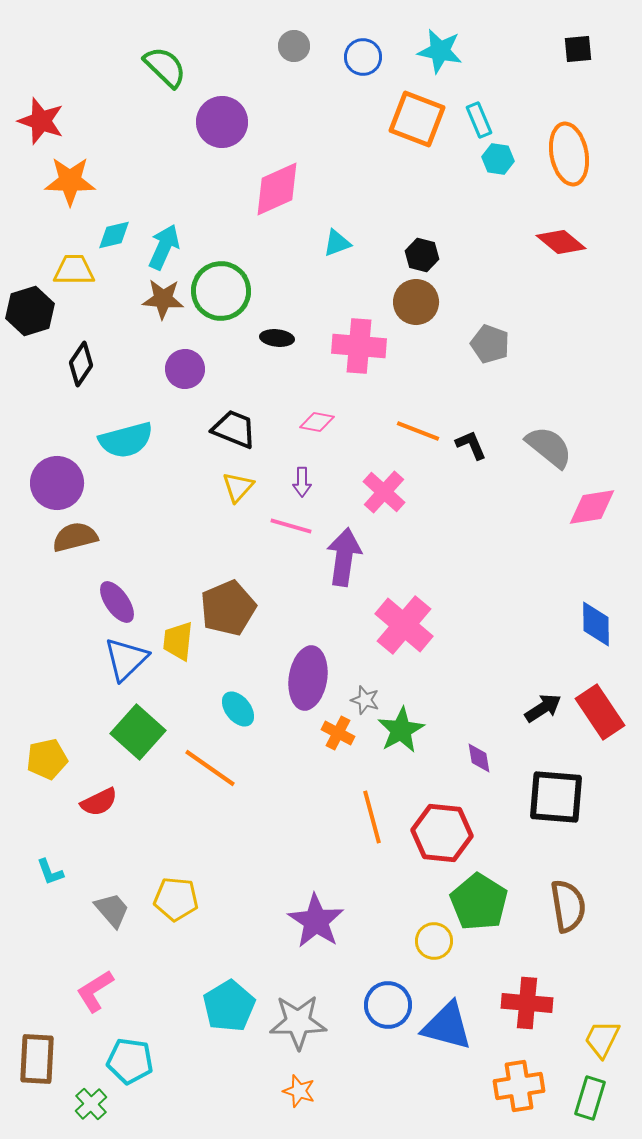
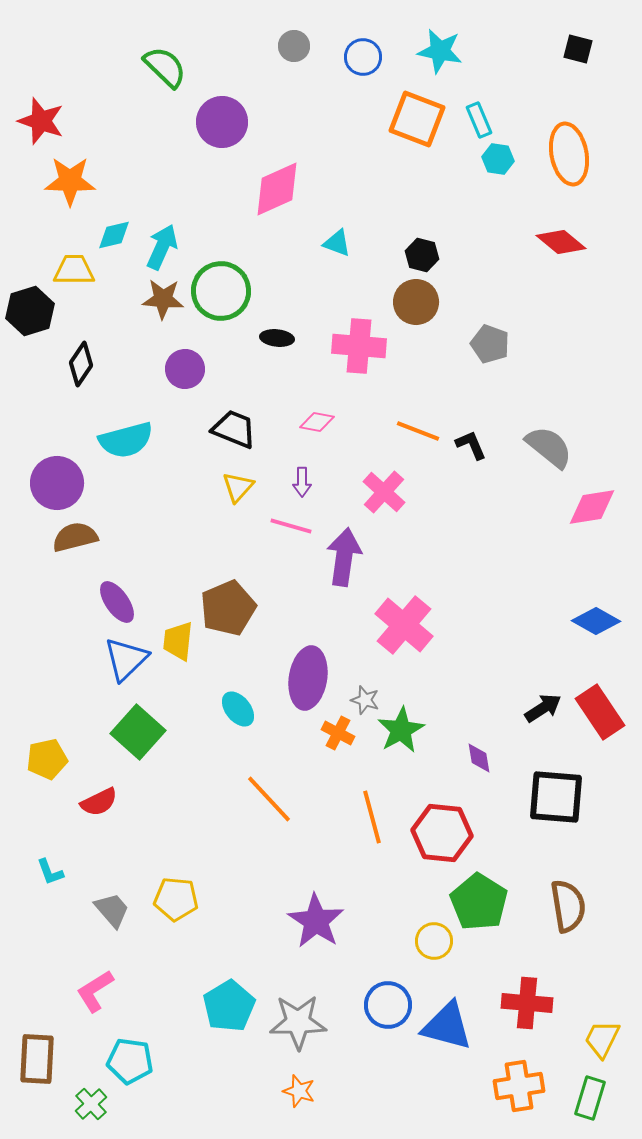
black square at (578, 49): rotated 20 degrees clockwise
cyan triangle at (337, 243): rotated 40 degrees clockwise
cyan arrow at (164, 247): moved 2 px left
blue diamond at (596, 624): moved 3 px up; rotated 60 degrees counterclockwise
orange line at (210, 768): moved 59 px right, 31 px down; rotated 12 degrees clockwise
